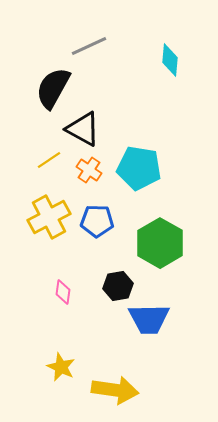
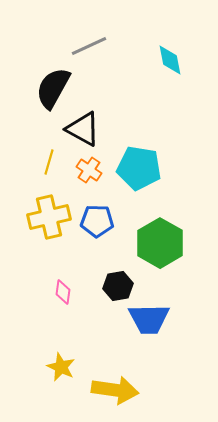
cyan diamond: rotated 16 degrees counterclockwise
yellow line: moved 2 px down; rotated 40 degrees counterclockwise
yellow cross: rotated 15 degrees clockwise
